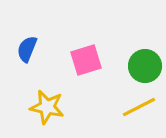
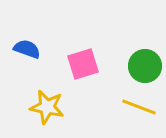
blue semicircle: rotated 88 degrees clockwise
pink square: moved 3 px left, 4 px down
yellow line: rotated 48 degrees clockwise
